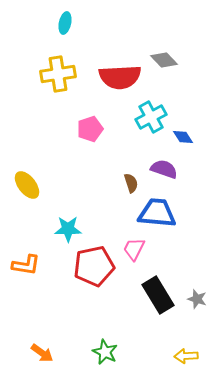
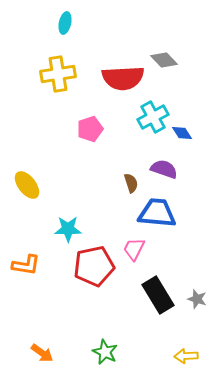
red semicircle: moved 3 px right, 1 px down
cyan cross: moved 2 px right
blue diamond: moved 1 px left, 4 px up
